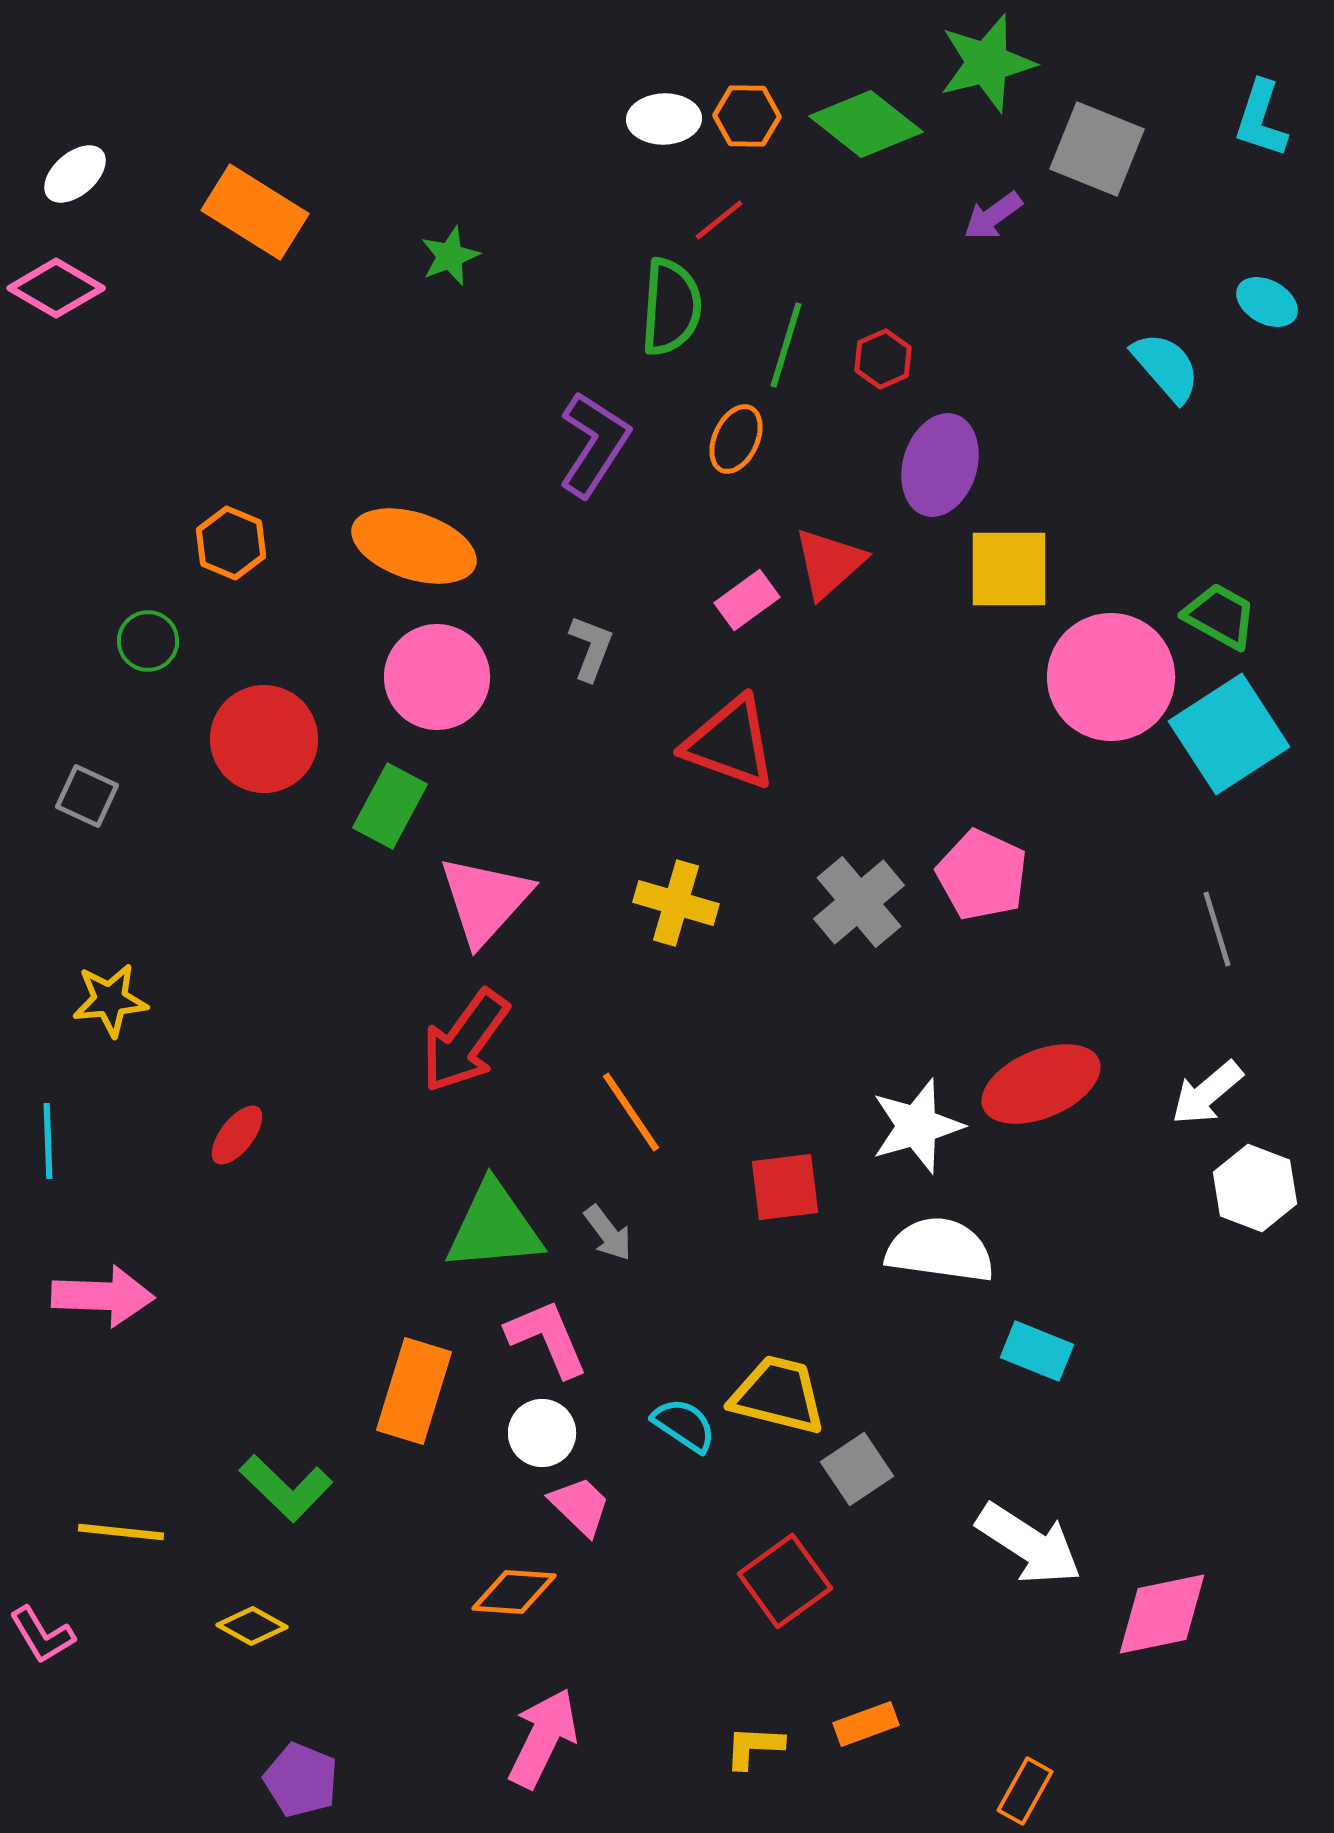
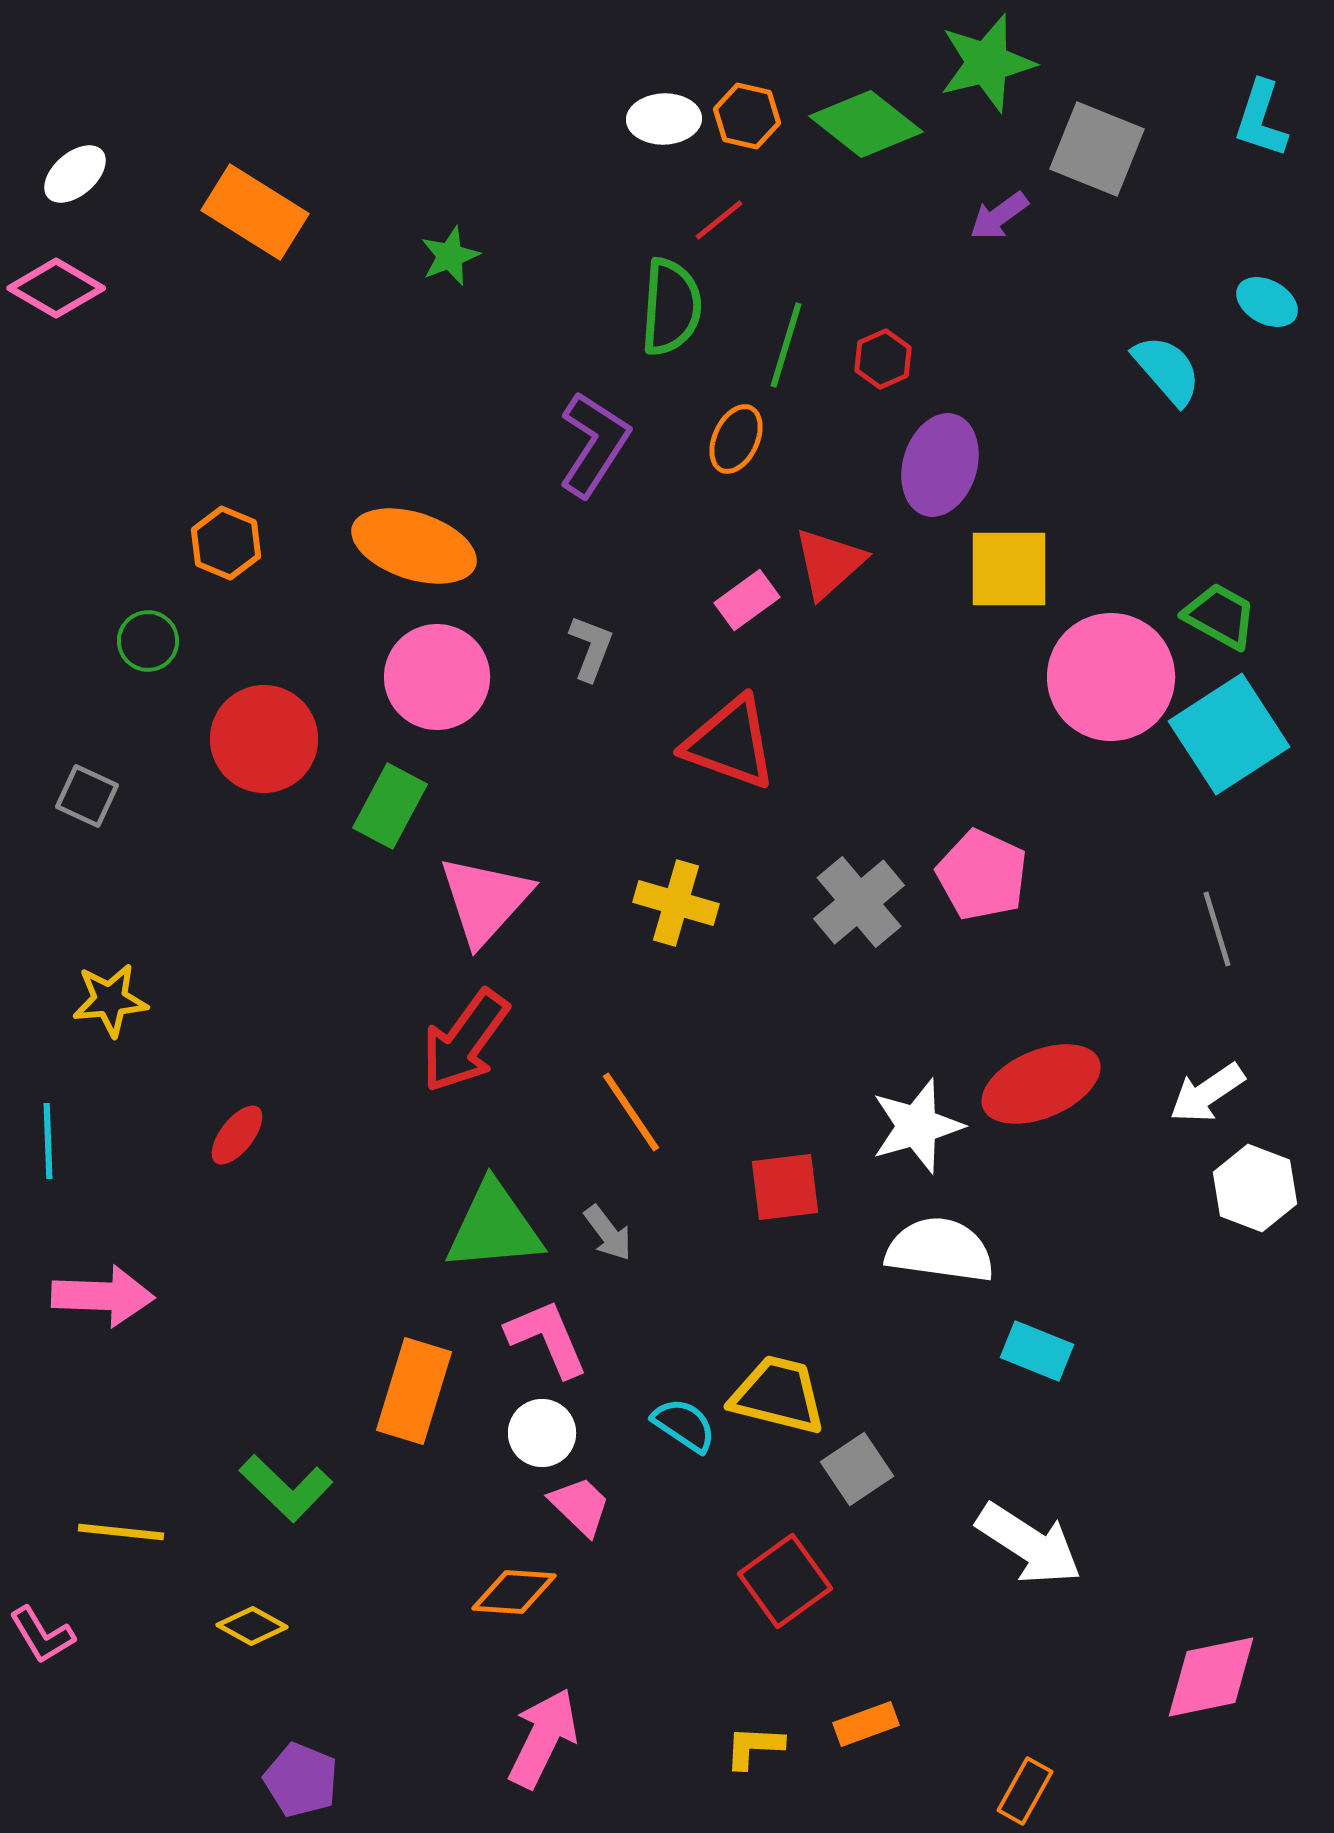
orange hexagon at (747, 116): rotated 12 degrees clockwise
purple arrow at (993, 216): moved 6 px right
cyan semicircle at (1166, 367): moved 1 px right, 3 px down
orange hexagon at (231, 543): moved 5 px left
white arrow at (1207, 1093): rotated 6 degrees clockwise
pink diamond at (1162, 1614): moved 49 px right, 63 px down
